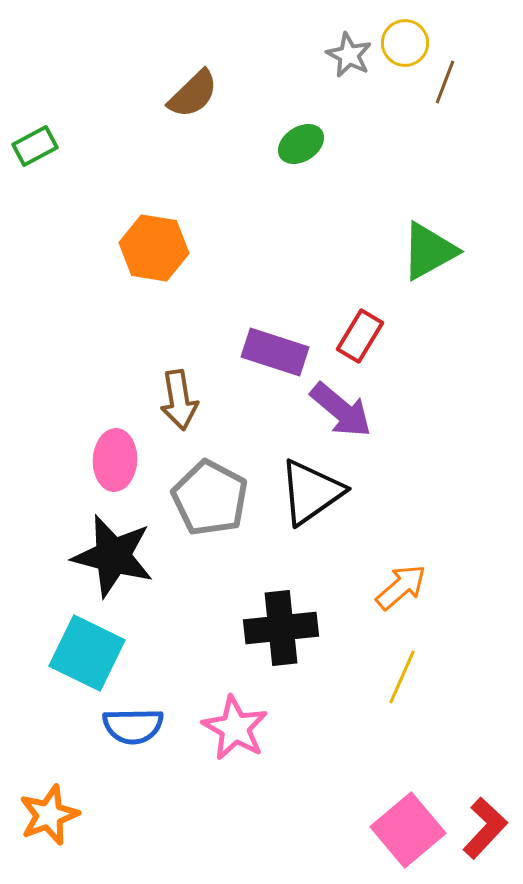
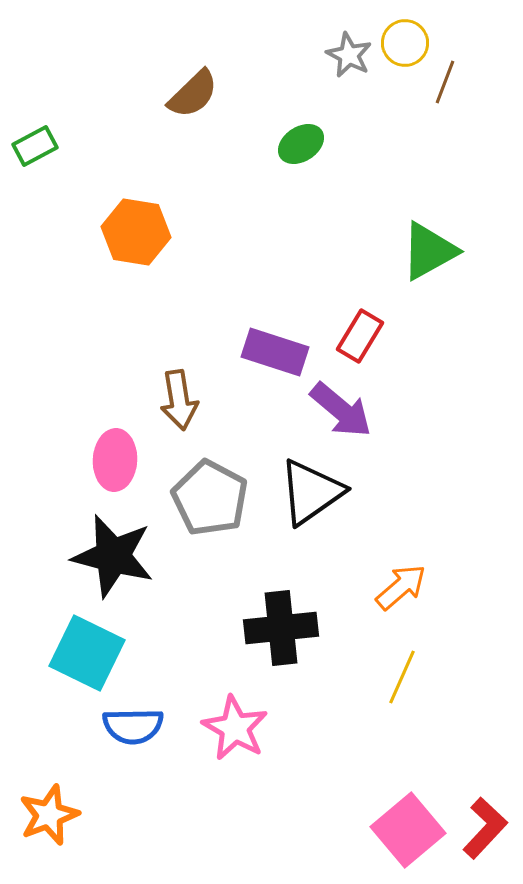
orange hexagon: moved 18 px left, 16 px up
